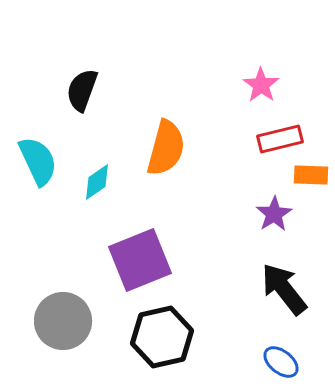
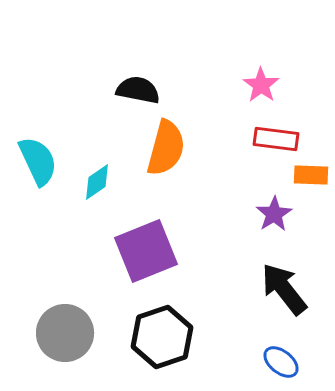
black semicircle: moved 56 px right; rotated 81 degrees clockwise
red rectangle: moved 4 px left; rotated 21 degrees clockwise
purple square: moved 6 px right, 9 px up
gray circle: moved 2 px right, 12 px down
black hexagon: rotated 6 degrees counterclockwise
